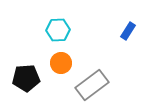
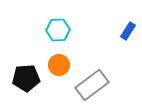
orange circle: moved 2 px left, 2 px down
